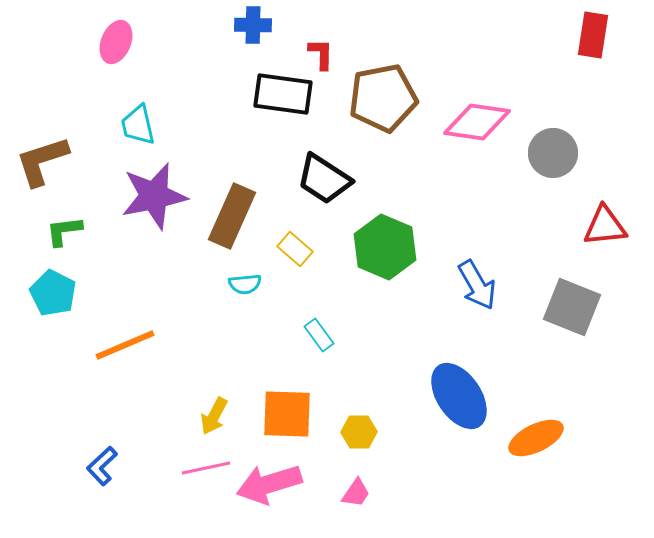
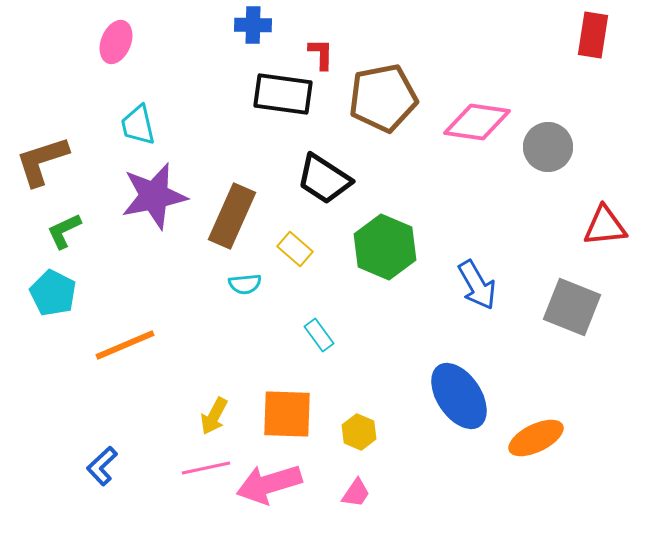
gray circle: moved 5 px left, 6 px up
green L-shape: rotated 18 degrees counterclockwise
yellow hexagon: rotated 24 degrees clockwise
